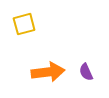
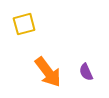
orange arrow: rotated 60 degrees clockwise
